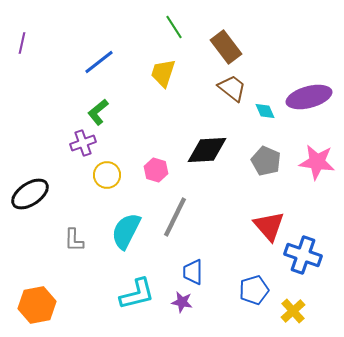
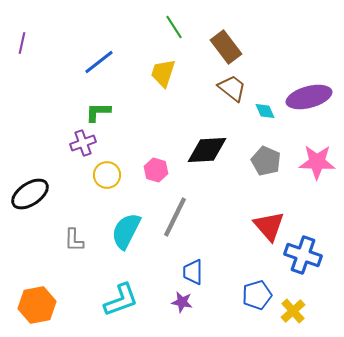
green L-shape: rotated 40 degrees clockwise
pink star: rotated 6 degrees counterclockwise
blue pentagon: moved 3 px right, 5 px down
cyan L-shape: moved 16 px left, 6 px down; rotated 6 degrees counterclockwise
